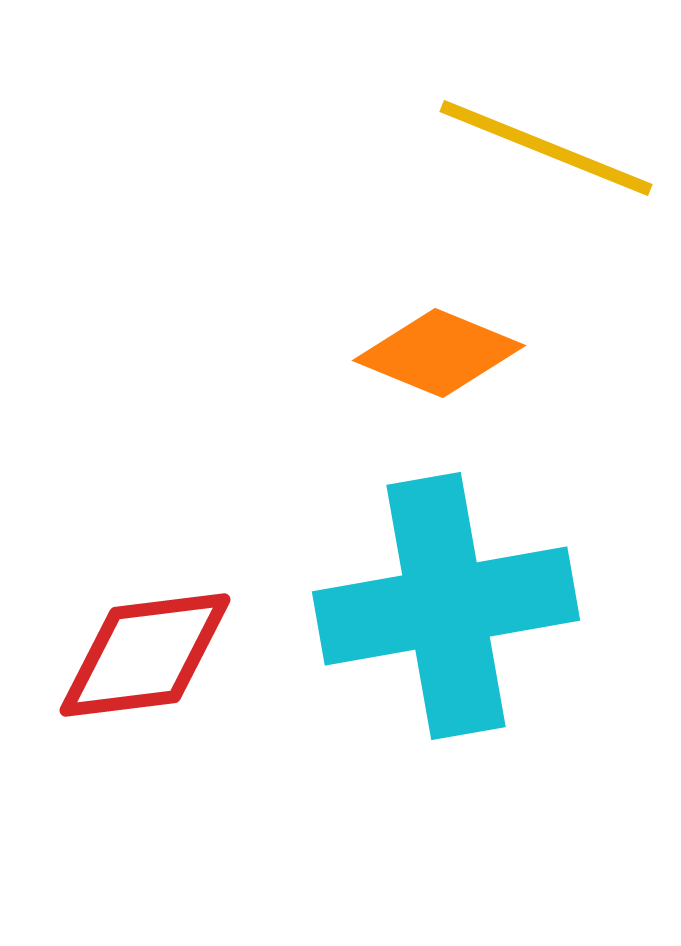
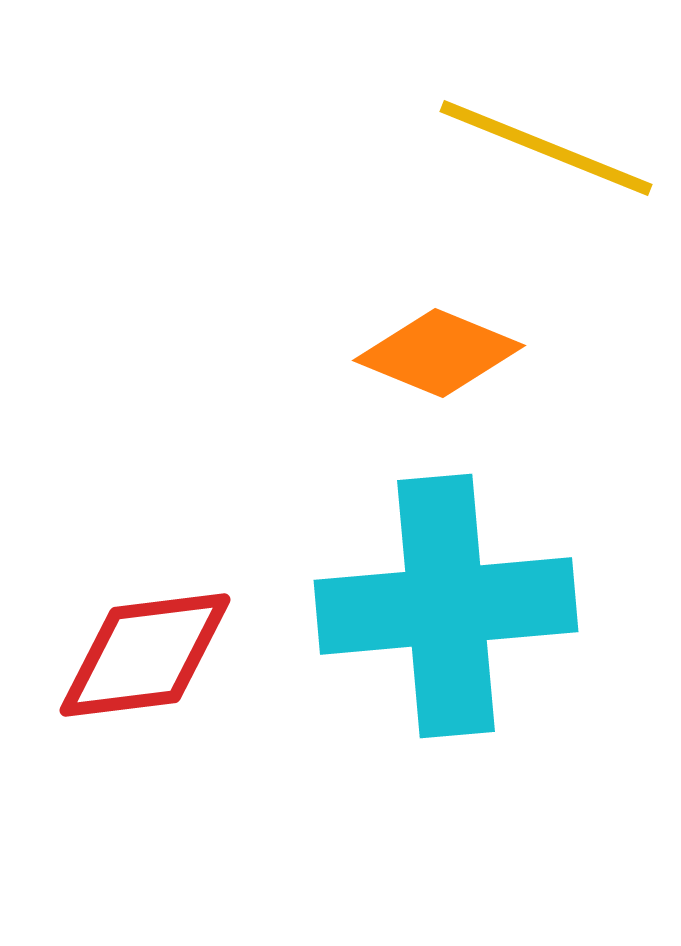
cyan cross: rotated 5 degrees clockwise
